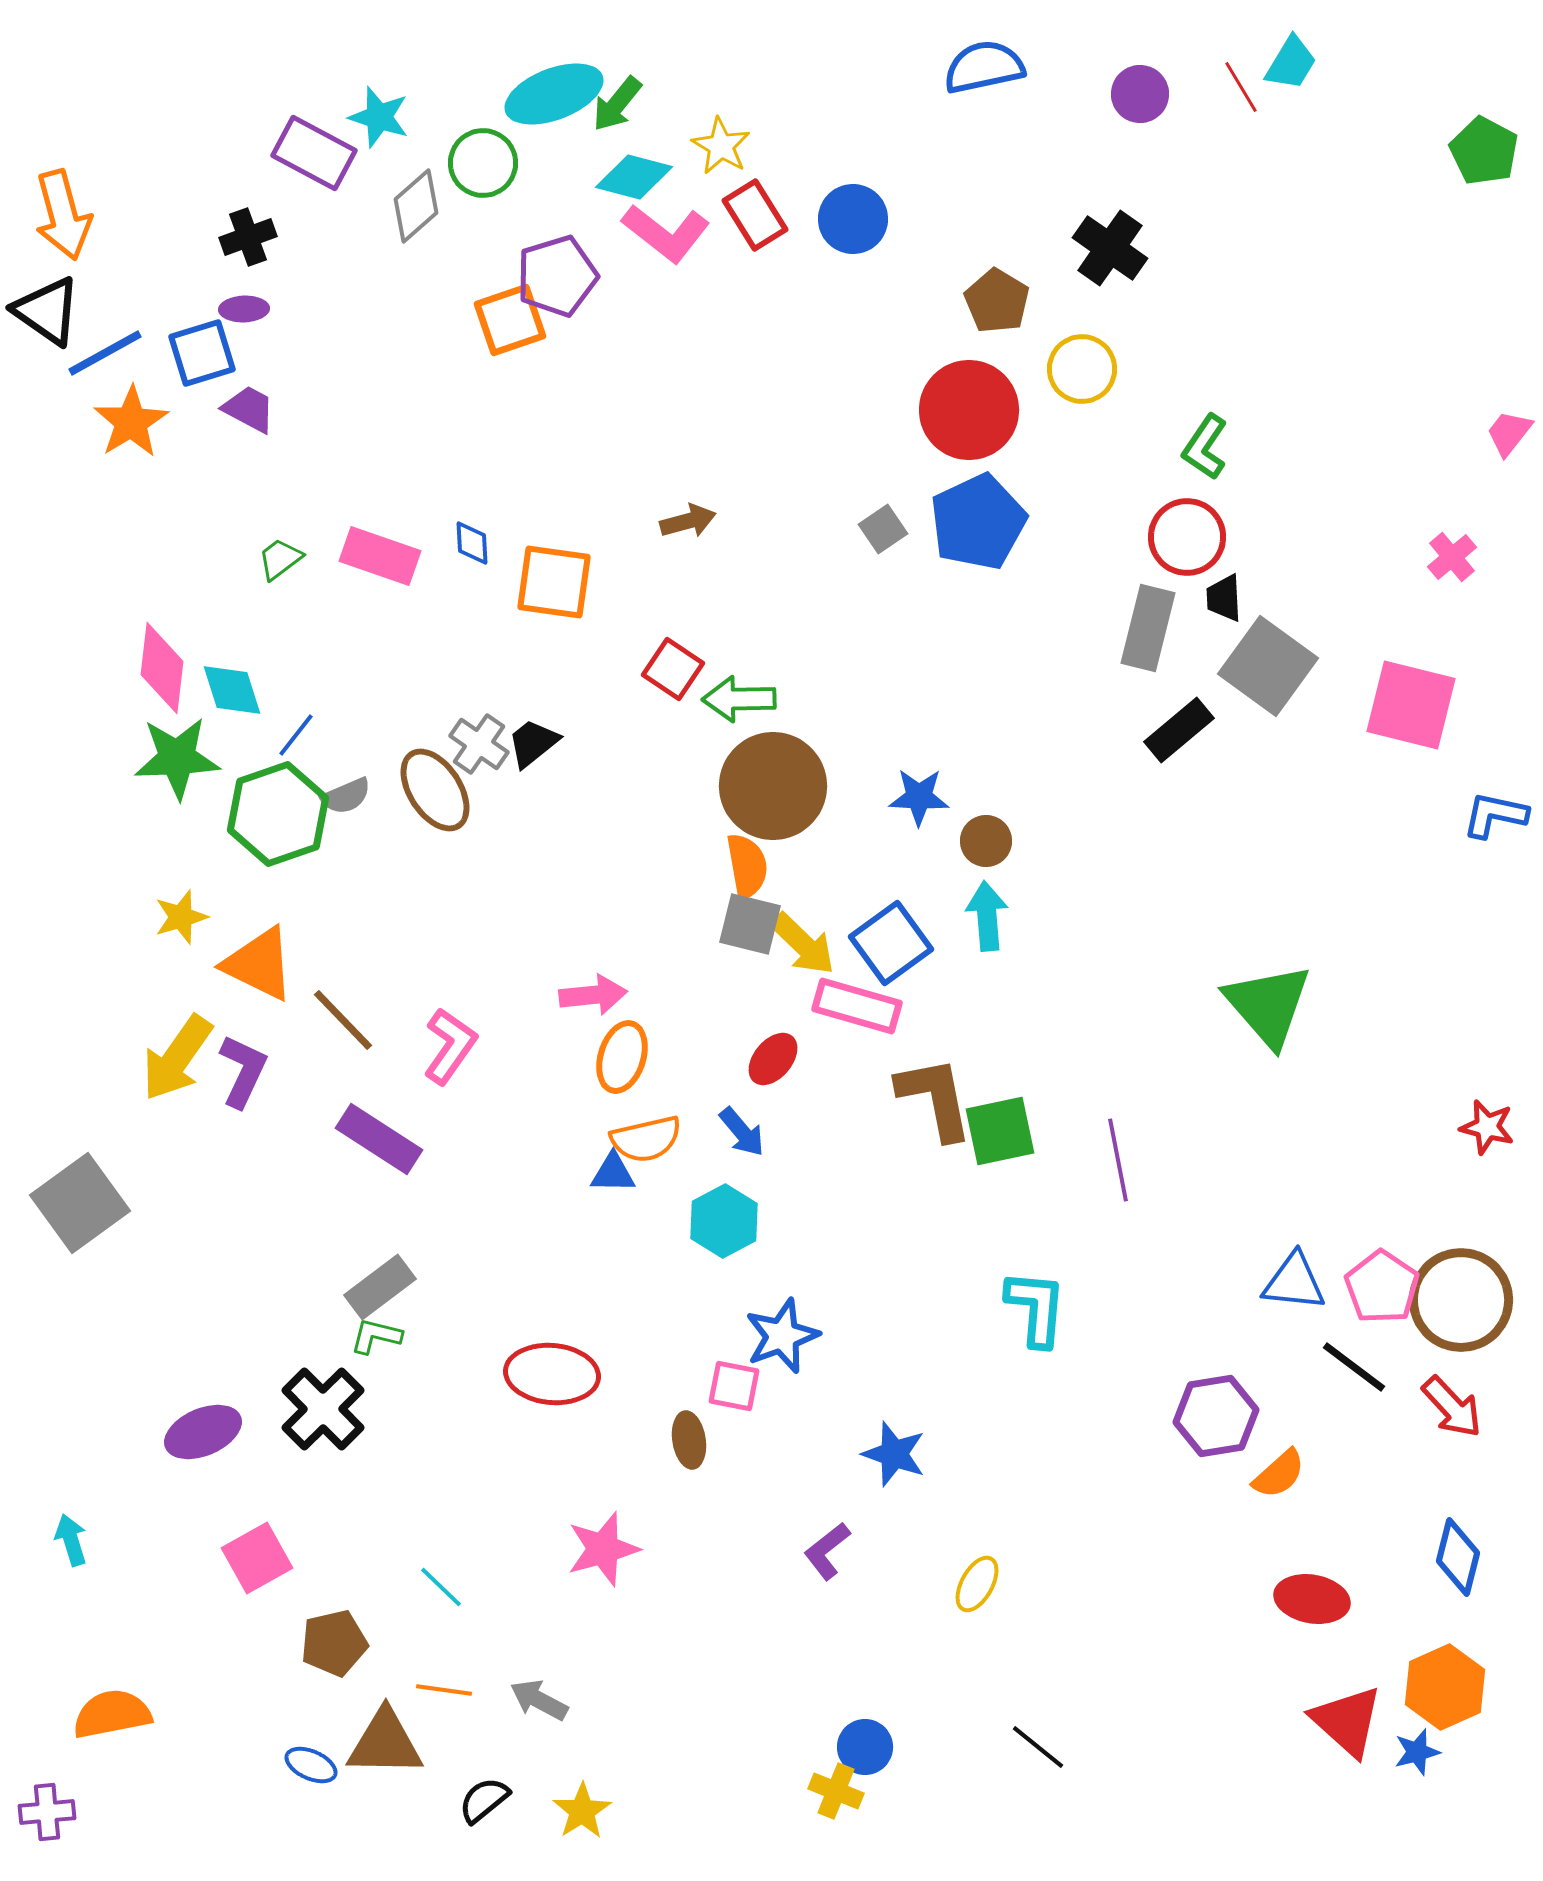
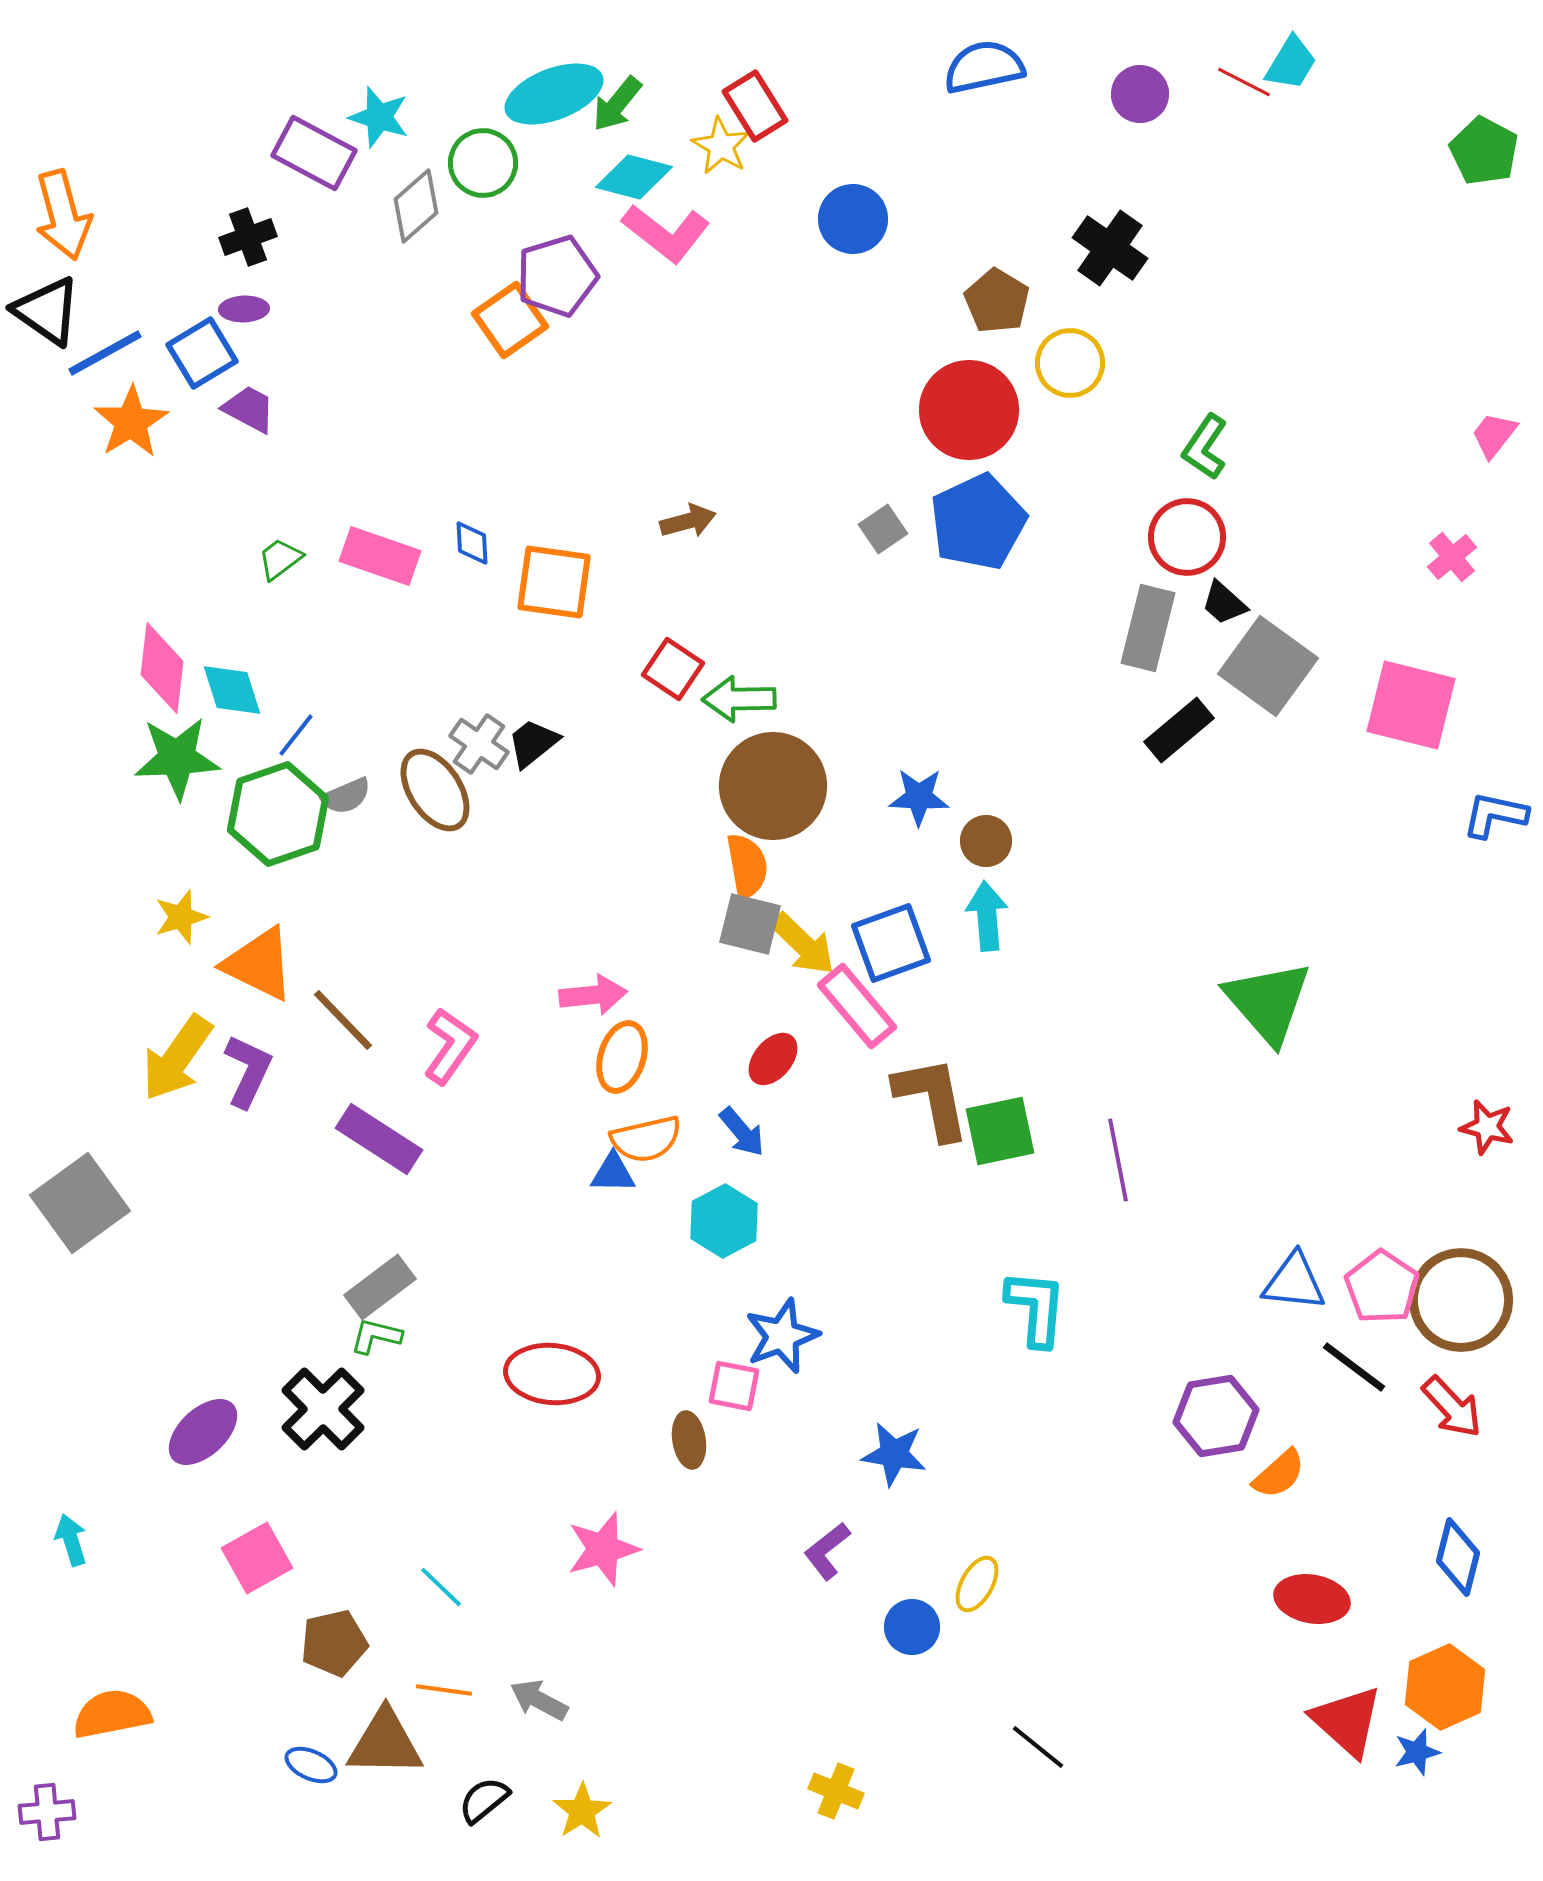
red line at (1241, 87): moved 3 px right, 5 px up; rotated 32 degrees counterclockwise
red rectangle at (755, 215): moved 109 px up
orange square at (510, 320): rotated 16 degrees counterclockwise
blue square at (202, 353): rotated 14 degrees counterclockwise
yellow circle at (1082, 369): moved 12 px left, 6 px up
pink trapezoid at (1509, 433): moved 15 px left, 2 px down
black trapezoid at (1224, 598): moved 5 px down; rotated 45 degrees counterclockwise
blue square at (891, 943): rotated 16 degrees clockwise
green triangle at (1268, 1005): moved 3 px up
pink rectangle at (857, 1006): rotated 34 degrees clockwise
purple L-shape at (243, 1071): moved 5 px right
brown L-shape at (935, 1098): moved 3 px left
purple ellipse at (203, 1432): rotated 20 degrees counterclockwise
blue star at (894, 1454): rotated 10 degrees counterclockwise
blue circle at (865, 1747): moved 47 px right, 120 px up
